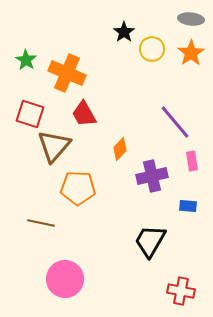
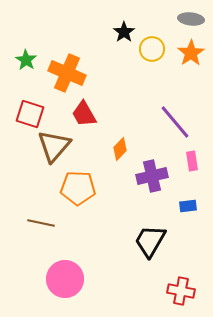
blue rectangle: rotated 12 degrees counterclockwise
